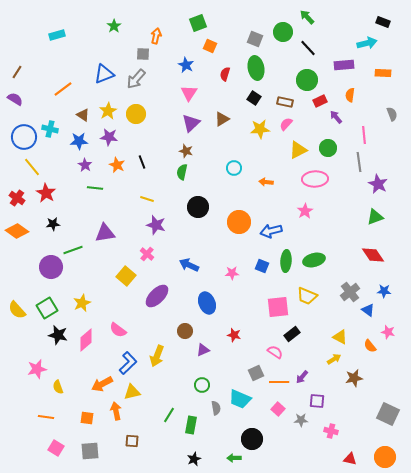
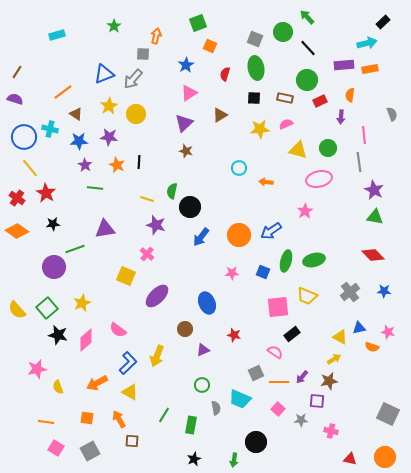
black rectangle at (383, 22): rotated 64 degrees counterclockwise
blue star at (186, 65): rotated 14 degrees clockwise
orange rectangle at (383, 73): moved 13 px left, 4 px up; rotated 14 degrees counterclockwise
gray arrow at (136, 79): moved 3 px left
orange line at (63, 89): moved 3 px down
pink triangle at (189, 93): rotated 24 degrees clockwise
black square at (254, 98): rotated 32 degrees counterclockwise
purple semicircle at (15, 99): rotated 14 degrees counterclockwise
brown rectangle at (285, 102): moved 4 px up
yellow star at (108, 111): moved 1 px right, 5 px up
brown triangle at (83, 115): moved 7 px left, 1 px up
purple arrow at (336, 117): moved 5 px right; rotated 136 degrees counterclockwise
brown triangle at (222, 119): moved 2 px left, 4 px up
purple triangle at (191, 123): moved 7 px left
pink semicircle at (286, 124): rotated 24 degrees clockwise
yellow triangle at (298, 150): rotated 42 degrees clockwise
black line at (142, 162): moved 3 px left; rotated 24 degrees clockwise
yellow line at (32, 167): moved 2 px left, 1 px down
cyan circle at (234, 168): moved 5 px right
green semicircle at (182, 172): moved 10 px left, 19 px down
pink ellipse at (315, 179): moved 4 px right; rotated 10 degrees counterclockwise
purple star at (378, 184): moved 4 px left, 6 px down
black circle at (198, 207): moved 8 px left
green triangle at (375, 217): rotated 30 degrees clockwise
orange circle at (239, 222): moved 13 px down
blue arrow at (271, 231): rotated 20 degrees counterclockwise
purple triangle at (105, 233): moved 4 px up
green line at (73, 250): moved 2 px right, 1 px up
red diamond at (373, 255): rotated 10 degrees counterclockwise
green ellipse at (286, 261): rotated 10 degrees clockwise
blue arrow at (189, 265): moved 12 px right, 28 px up; rotated 78 degrees counterclockwise
blue square at (262, 266): moved 1 px right, 6 px down
purple circle at (51, 267): moved 3 px right
yellow square at (126, 276): rotated 18 degrees counterclockwise
green square at (47, 308): rotated 10 degrees counterclockwise
blue triangle at (368, 310): moved 9 px left, 18 px down; rotated 48 degrees counterclockwise
brown circle at (185, 331): moved 2 px up
orange semicircle at (370, 346): moved 2 px right, 1 px down; rotated 32 degrees counterclockwise
brown star at (354, 378): moved 25 px left, 3 px down
orange arrow at (102, 384): moved 5 px left, 1 px up
yellow triangle at (132, 392): moved 2 px left; rotated 42 degrees clockwise
orange arrow at (116, 411): moved 3 px right, 8 px down; rotated 18 degrees counterclockwise
green line at (169, 415): moved 5 px left
orange line at (46, 417): moved 5 px down
black circle at (252, 439): moved 4 px right, 3 px down
gray square at (90, 451): rotated 24 degrees counterclockwise
green arrow at (234, 458): moved 2 px down; rotated 80 degrees counterclockwise
